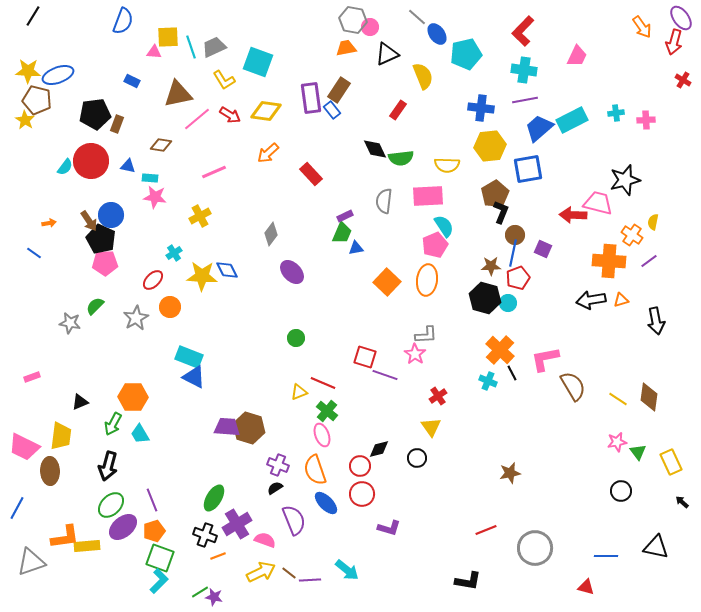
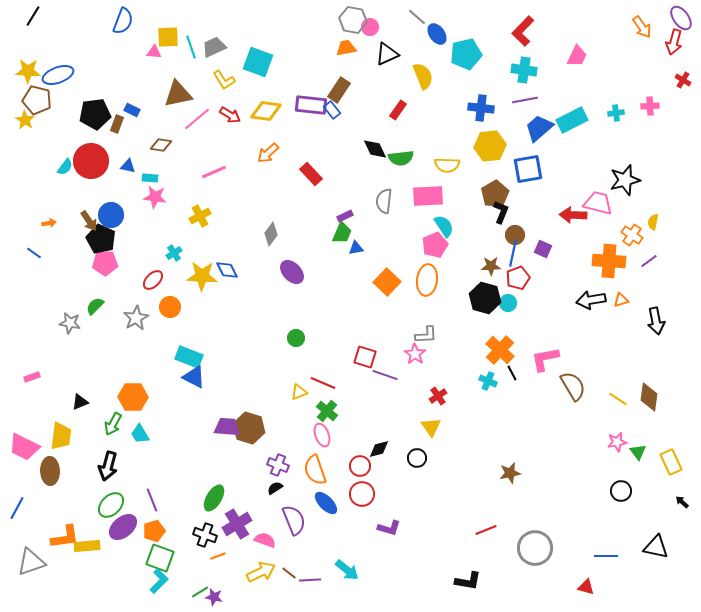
blue rectangle at (132, 81): moved 29 px down
purple rectangle at (311, 98): moved 7 px down; rotated 76 degrees counterclockwise
pink cross at (646, 120): moved 4 px right, 14 px up
